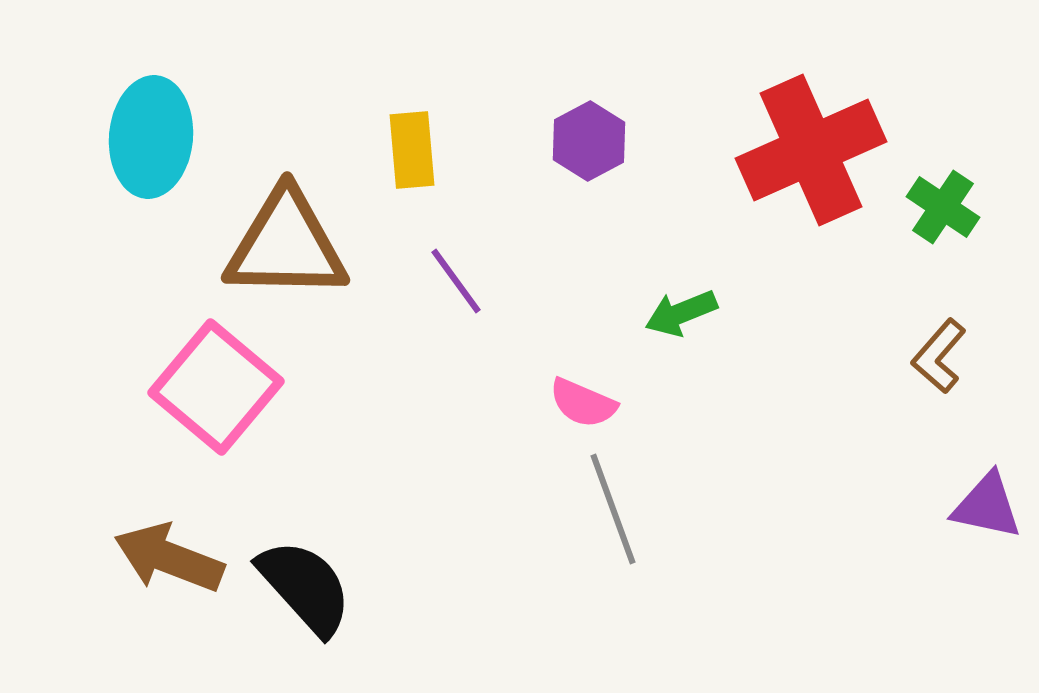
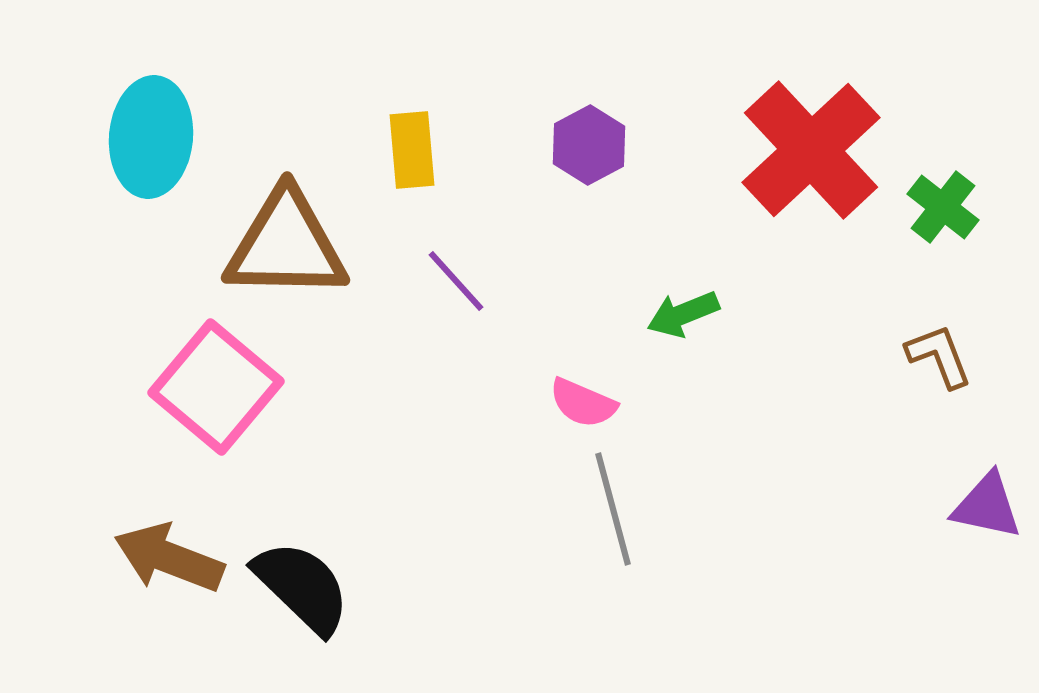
purple hexagon: moved 4 px down
red cross: rotated 19 degrees counterclockwise
green cross: rotated 4 degrees clockwise
purple line: rotated 6 degrees counterclockwise
green arrow: moved 2 px right, 1 px down
brown L-shape: rotated 118 degrees clockwise
gray line: rotated 5 degrees clockwise
black semicircle: moved 3 px left; rotated 4 degrees counterclockwise
